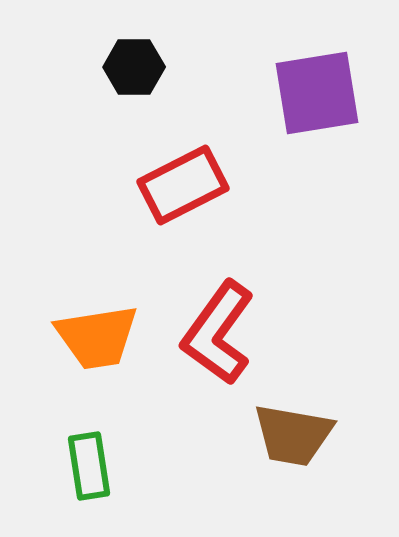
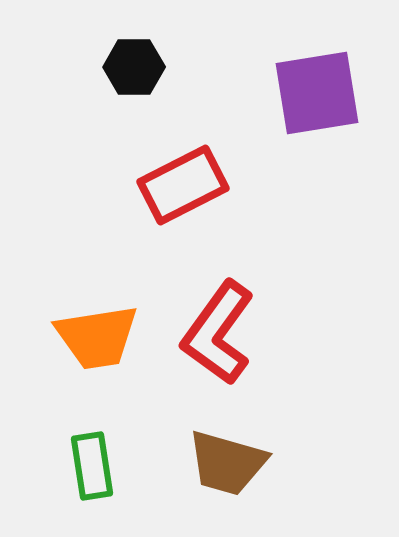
brown trapezoid: moved 66 px left, 28 px down; rotated 6 degrees clockwise
green rectangle: moved 3 px right
